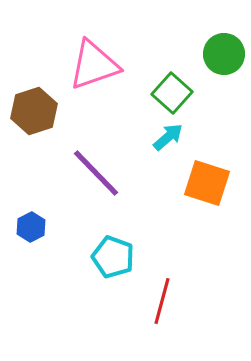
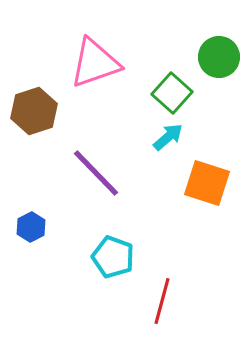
green circle: moved 5 px left, 3 px down
pink triangle: moved 1 px right, 2 px up
